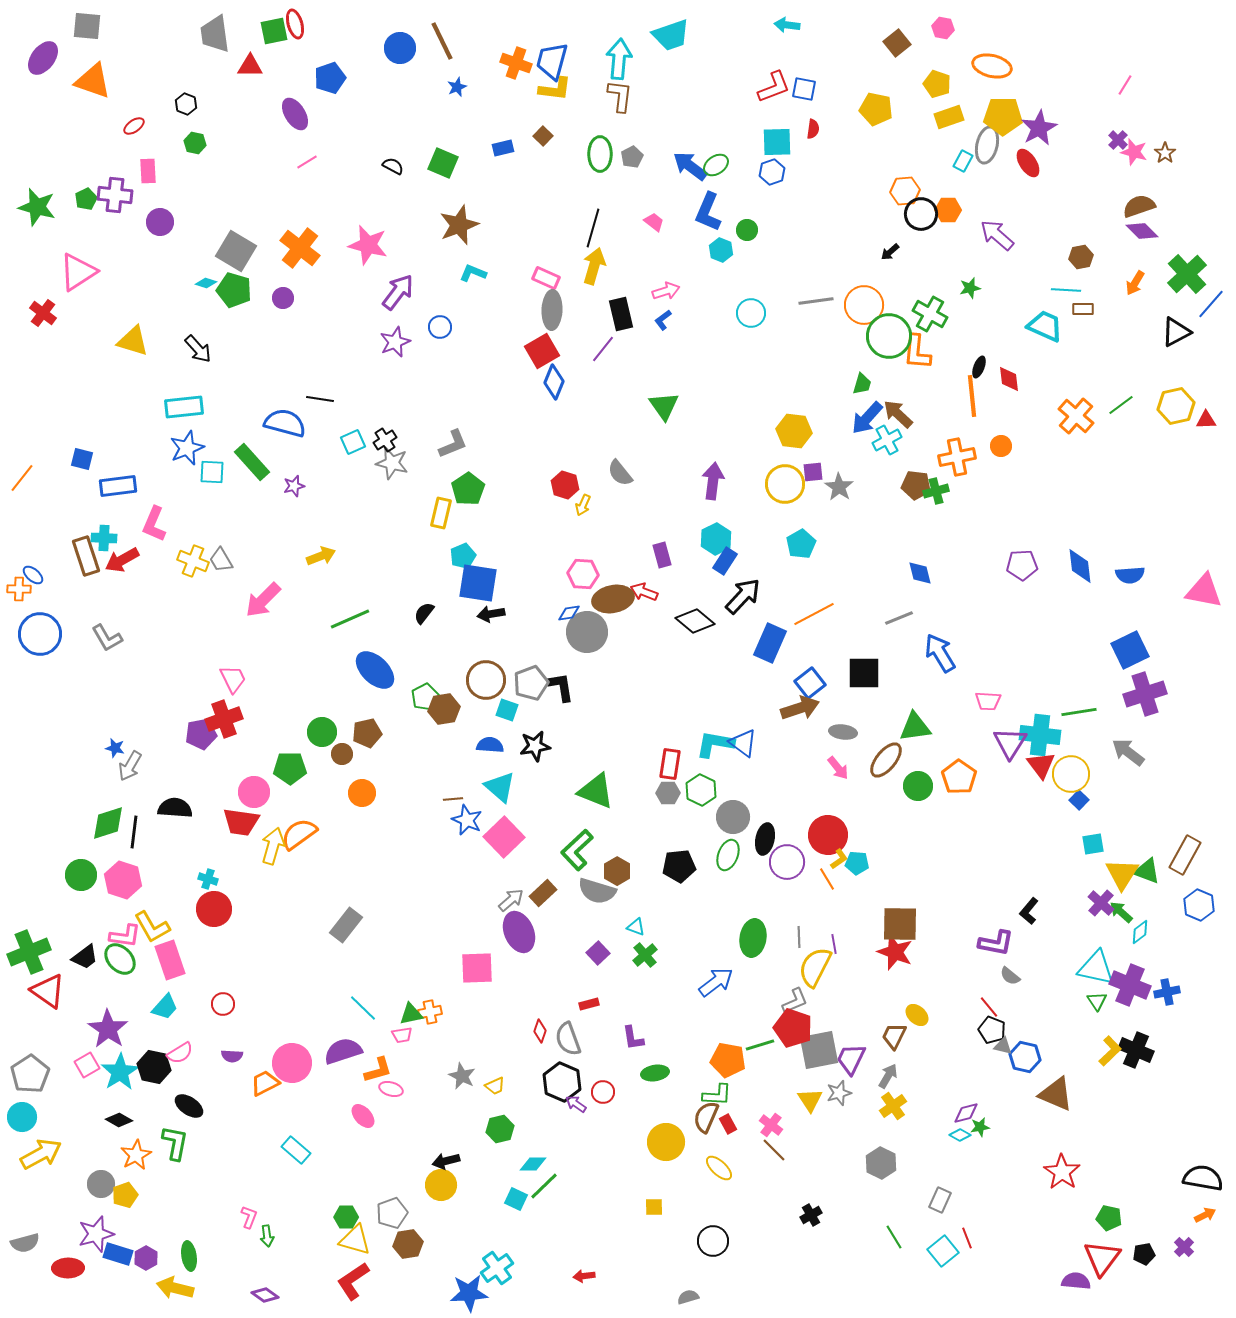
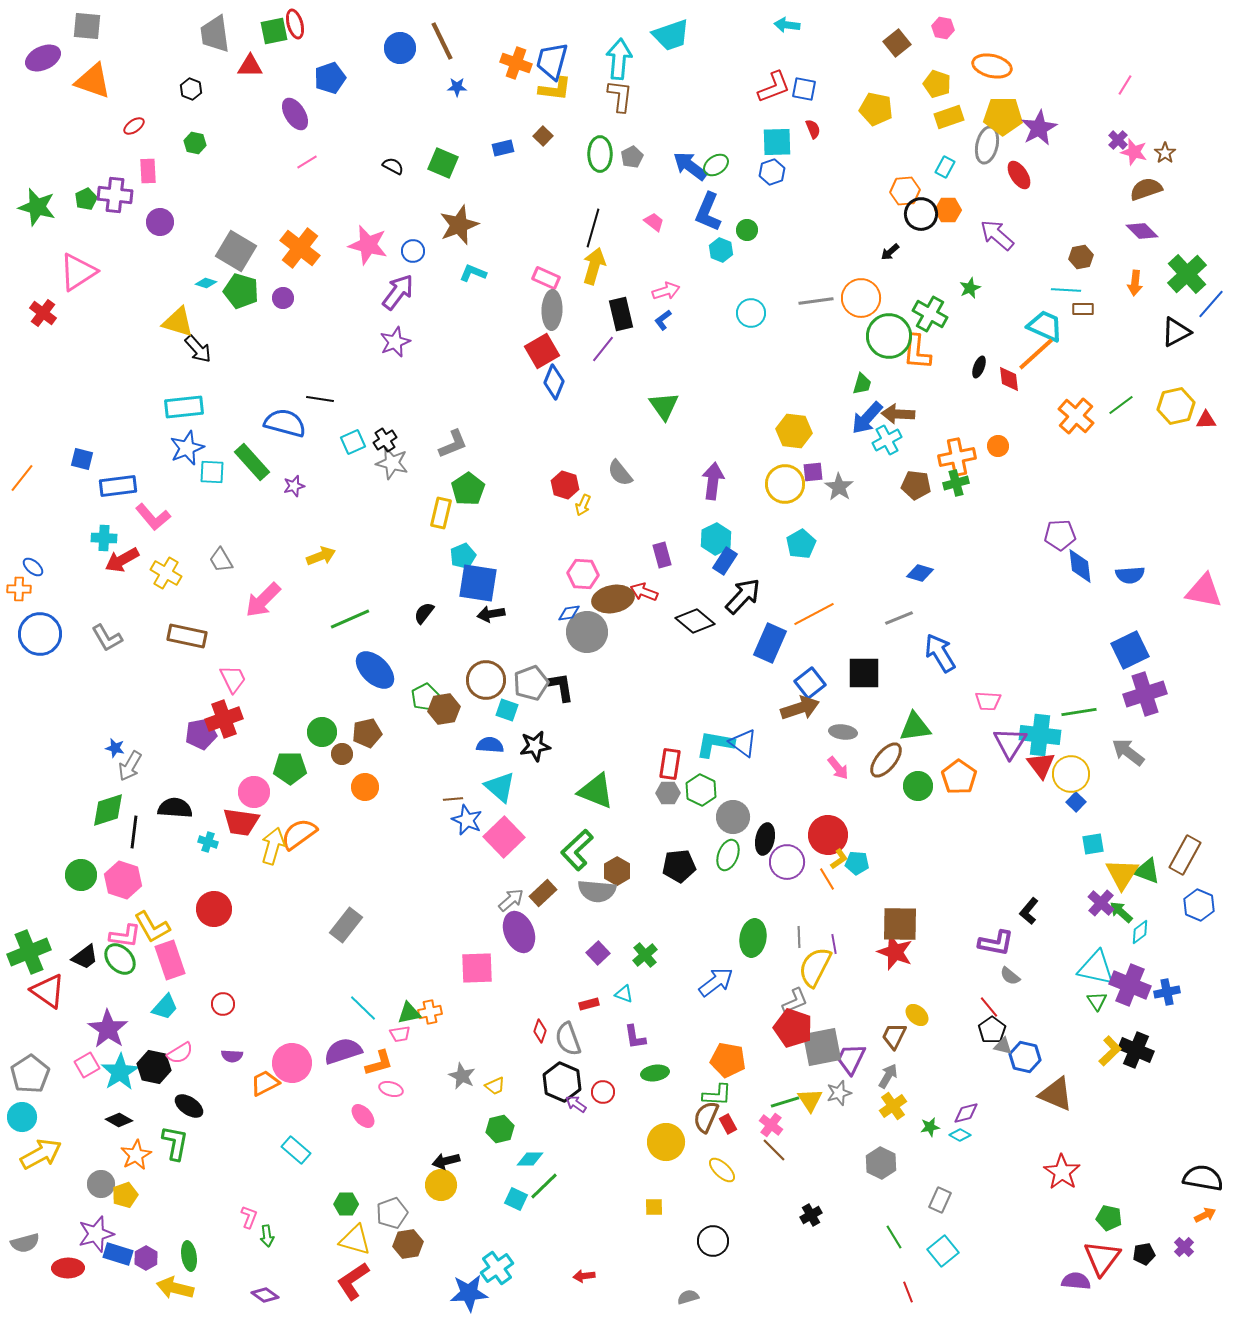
purple ellipse at (43, 58): rotated 28 degrees clockwise
blue star at (457, 87): rotated 24 degrees clockwise
black hexagon at (186, 104): moved 5 px right, 15 px up
red semicircle at (813, 129): rotated 30 degrees counterclockwise
cyan rectangle at (963, 161): moved 18 px left, 6 px down
red ellipse at (1028, 163): moved 9 px left, 12 px down
brown semicircle at (1139, 206): moved 7 px right, 17 px up
orange arrow at (1135, 283): rotated 25 degrees counterclockwise
green star at (970, 288): rotated 10 degrees counterclockwise
green pentagon at (234, 290): moved 7 px right, 1 px down
orange circle at (864, 305): moved 3 px left, 7 px up
blue circle at (440, 327): moved 27 px left, 76 px up
yellow triangle at (133, 341): moved 45 px right, 19 px up
orange line at (972, 396): moved 64 px right, 42 px up; rotated 54 degrees clockwise
brown arrow at (898, 414): rotated 40 degrees counterclockwise
orange circle at (1001, 446): moved 3 px left
green cross at (936, 491): moved 20 px right, 8 px up
pink L-shape at (154, 524): moved 1 px left, 7 px up; rotated 63 degrees counterclockwise
brown rectangle at (86, 556): moved 101 px right, 80 px down; rotated 60 degrees counterclockwise
yellow cross at (193, 561): moved 27 px left, 12 px down; rotated 8 degrees clockwise
purple pentagon at (1022, 565): moved 38 px right, 30 px up
blue diamond at (920, 573): rotated 60 degrees counterclockwise
blue ellipse at (33, 575): moved 8 px up
orange circle at (362, 793): moved 3 px right, 6 px up
blue square at (1079, 800): moved 3 px left, 2 px down
green diamond at (108, 823): moved 13 px up
cyan cross at (208, 879): moved 37 px up
gray semicircle at (597, 891): rotated 12 degrees counterclockwise
cyan triangle at (636, 927): moved 12 px left, 67 px down
green triangle at (411, 1014): moved 2 px left, 1 px up
black pentagon at (992, 1030): rotated 16 degrees clockwise
pink trapezoid at (402, 1035): moved 2 px left, 1 px up
purple L-shape at (633, 1038): moved 2 px right, 1 px up
green line at (760, 1045): moved 25 px right, 57 px down
gray square at (819, 1050): moved 3 px right, 3 px up
orange L-shape at (378, 1070): moved 1 px right, 7 px up
green star at (980, 1127): moved 50 px left
cyan diamond at (533, 1164): moved 3 px left, 5 px up
yellow ellipse at (719, 1168): moved 3 px right, 2 px down
green hexagon at (346, 1217): moved 13 px up
red line at (967, 1238): moved 59 px left, 54 px down
